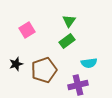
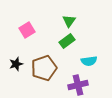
cyan semicircle: moved 2 px up
brown pentagon: moved 2 px up
